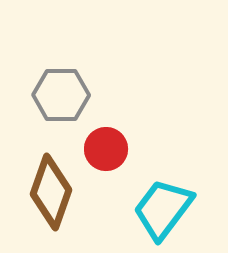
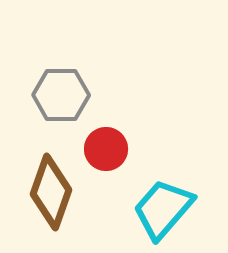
cyan trapezoid: rotated 4 degrees clockwise
